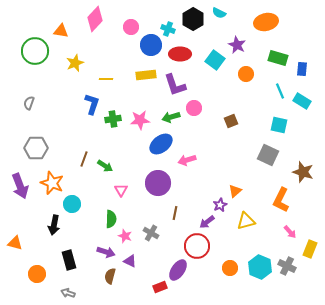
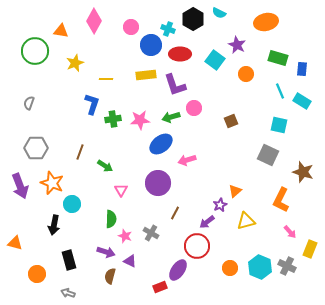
pink diamond at (95, 19): moved 1 px left, 2 px down; rotated 15 degrees counterclockwise
brown line at (84, 159): moved 4 px left, 7 px up
brown line at (175, 213): rotated 16 degrees clockwise
